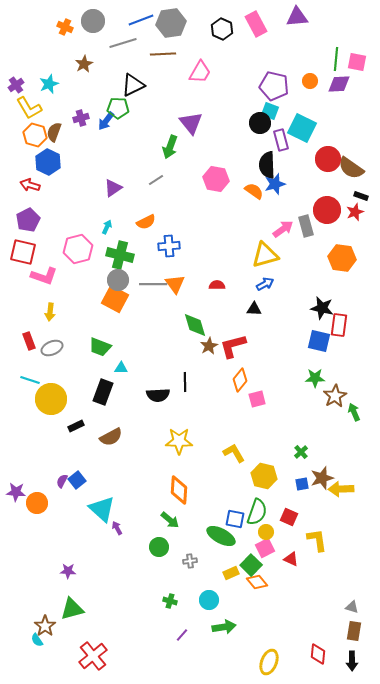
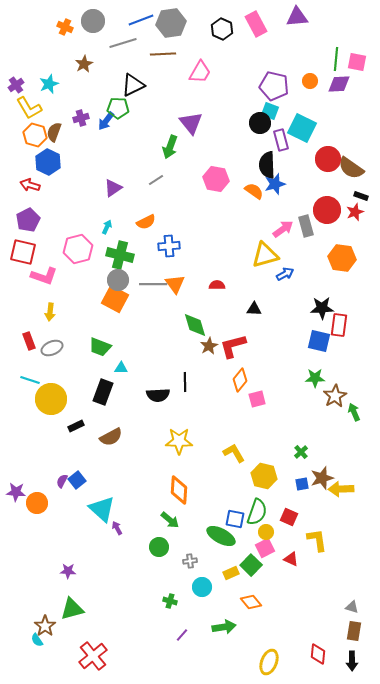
blue arrow at (265, 284): moved 20 px right, 10 px up
black star at (322, 308): rotated 15 degrees counterclockwise
orange diamond at (257, 582): moved 6 px left, 20 px down
cyan circle at (209, 600): moved 7 px left, 13 px up
